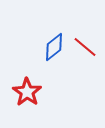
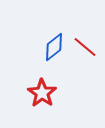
red star: moved 15 px right, 1 px down
